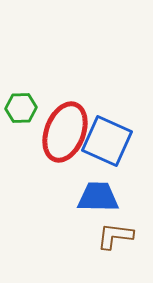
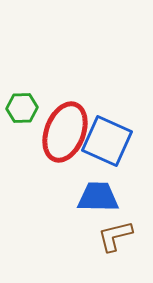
green hexagon: moved 1 px right
brown L-shape: rotated 21 degrees counterclockwise
